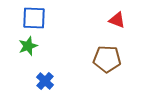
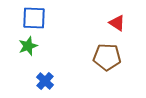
red triangle: moved 3 px down; rotated 12 degrees clockwise
brown pentagon: moved 2 px up
